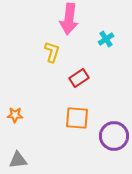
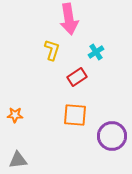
pink arrow: rotated 16 degrees counterclockwise
cyan cross: moved 10 px left, 13 px down
yellow L-shape: moved 2 px up
red rectangle: moved 2 px left, 1 px up
orange square: moved 2 px left, 3 px up
purple circle: moved 2 px left
